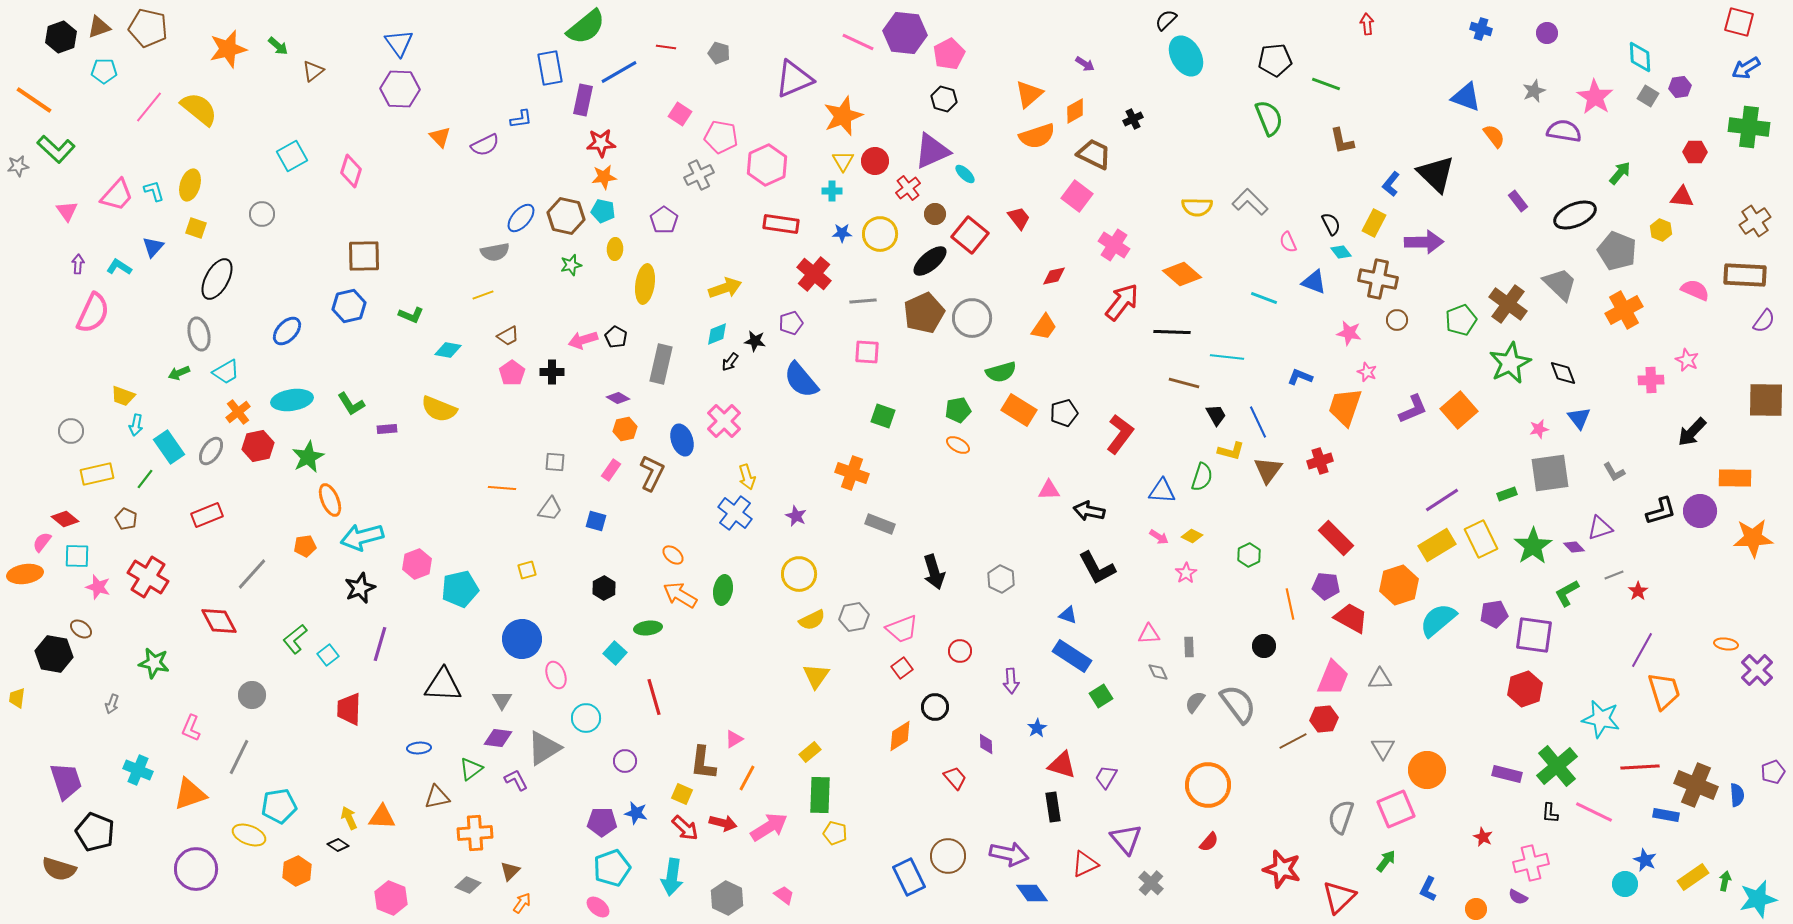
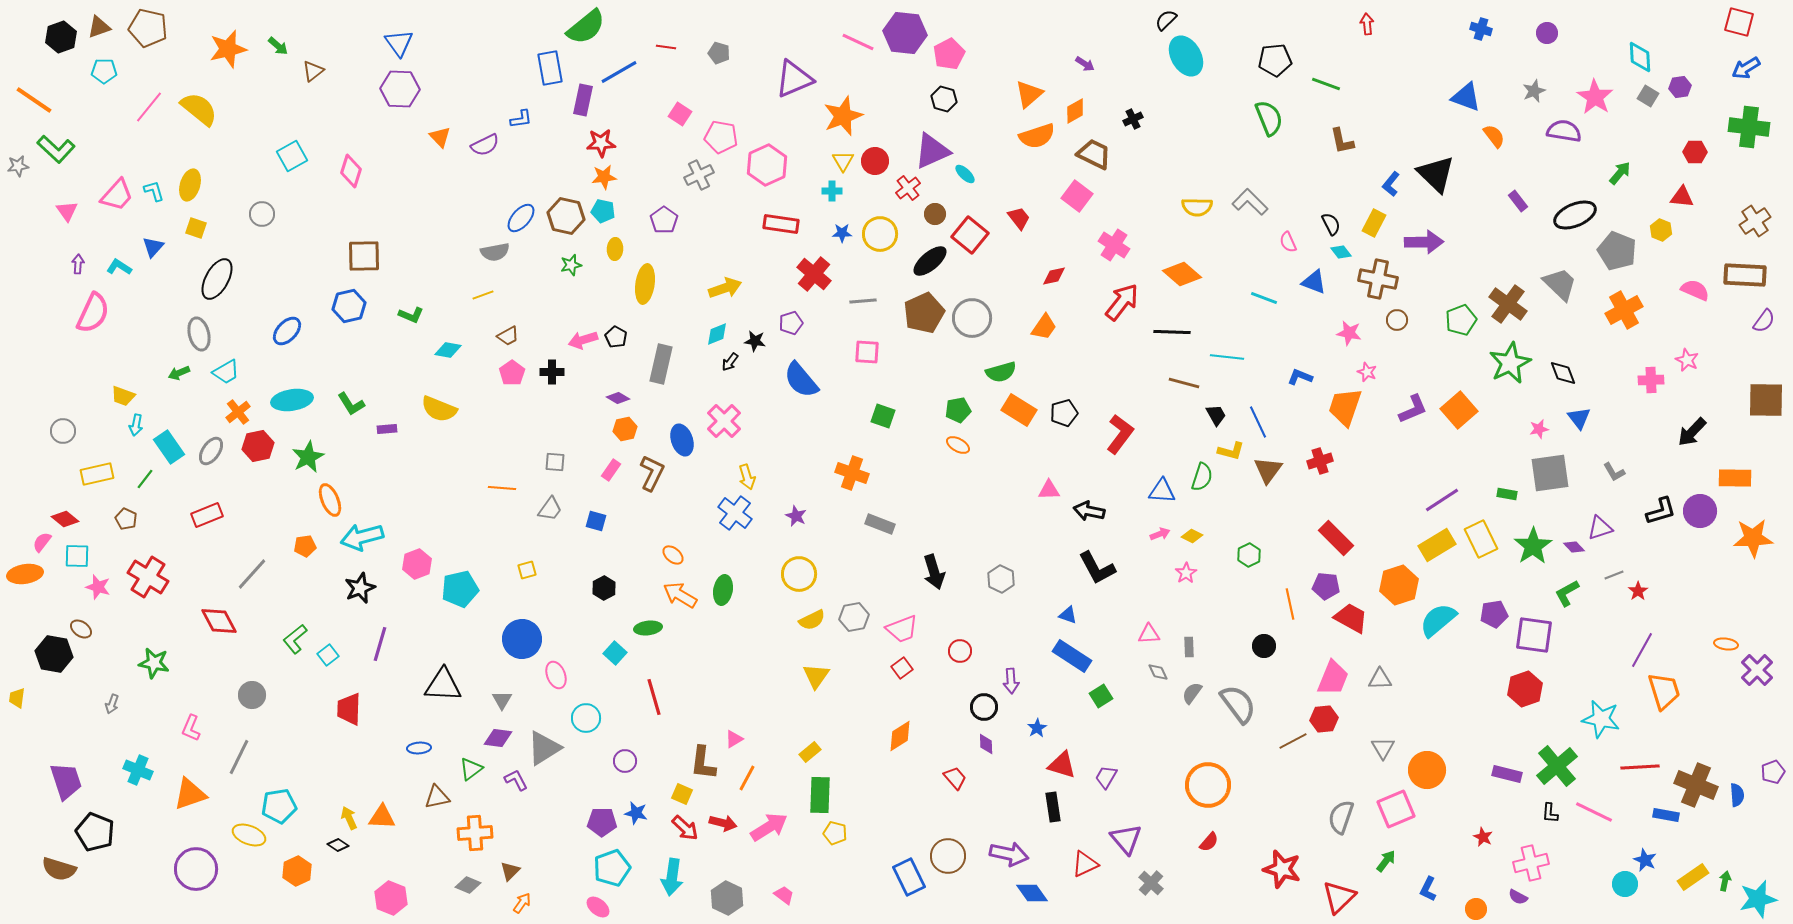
gray circle at (71, 431): moved 8 px left
green rectangle at (1507, 494): rotated 30 degrees clockwise
pink arrow at (1159, 537): moved 1 px right, 3 px up; rotated 54 degrees counterclockwise
gray semicircle at (1195, 702): moved 3 px left, 9 px up
black circle at (935, 707): moved 49 px right
